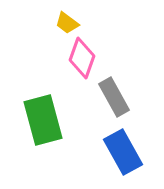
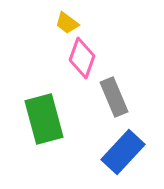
gray rectangle: rotated 6 degrees clockwise
green rectangle: moved 1 px right, 1 px up
blue rectangle: rotated 72 degrees clockwise
